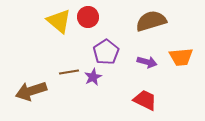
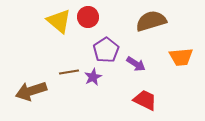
purple pentagon: moved 2 px up
purple arrow: moved 11 px left, 2 px down; rotated 18 degrees clockwise
